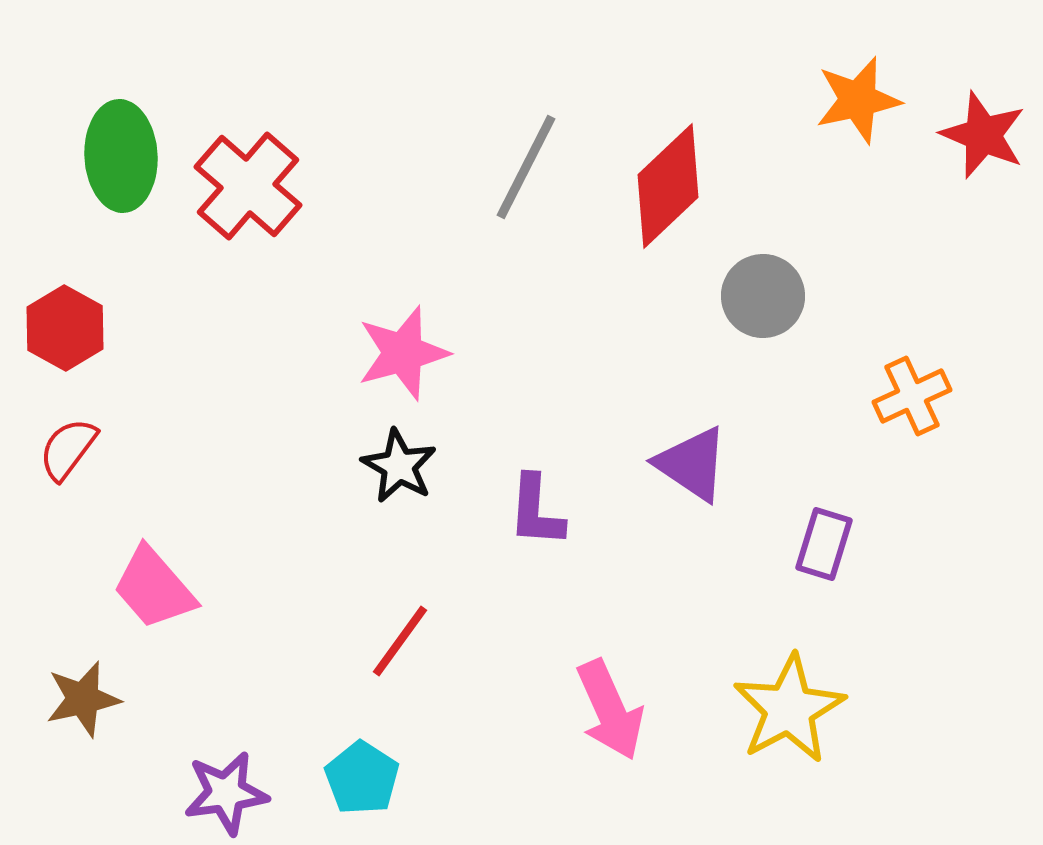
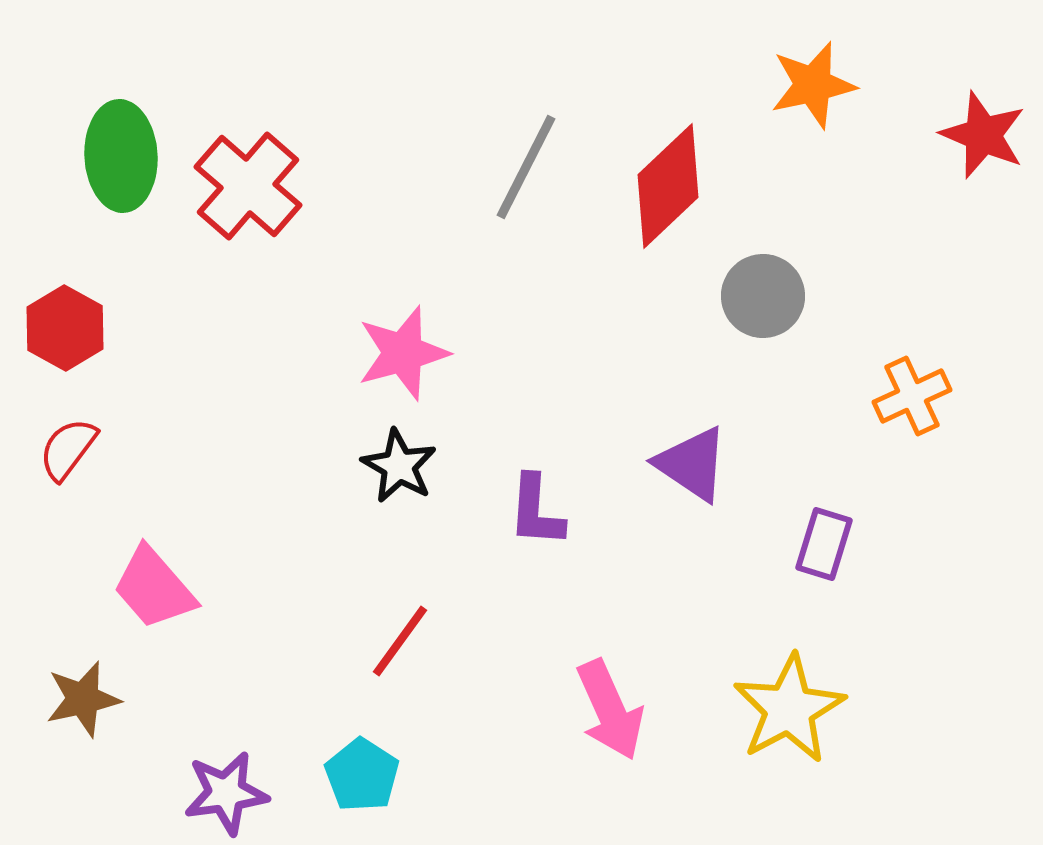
orange star: moved 45 px left, 15 px up
cyan pentagon: moved 3 px up
